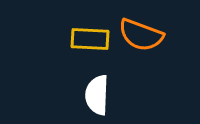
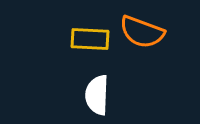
orange semicircle: moved 1 px right, 3 px up
